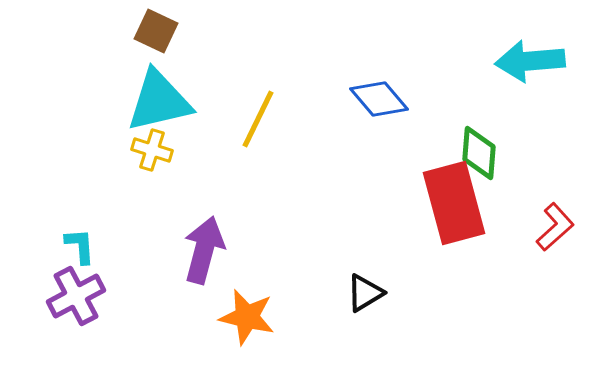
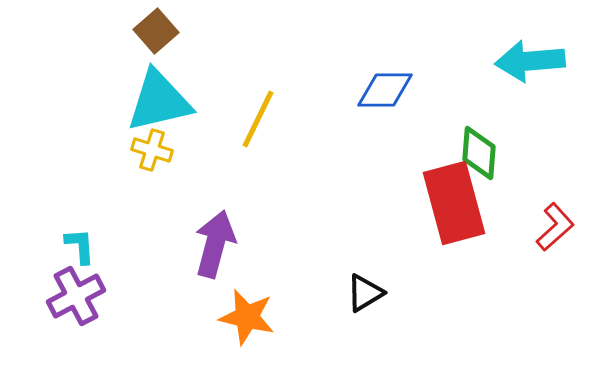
brown square: rotated 24 degrees clockwise
blue diamond: moved 6 px right, 9 px up; rotated 50 degrees counterclockwise
purple arrow: moved 11 px right, 6 px up
